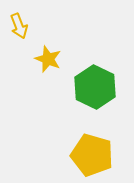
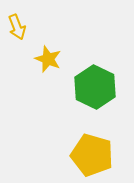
yellow arrow: moved 2 px left, 1 px down
